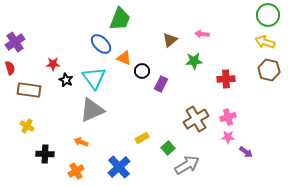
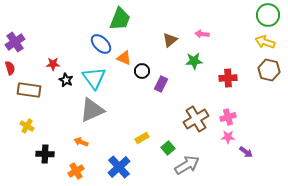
red cross: moved 2 px right, 1 px up
